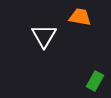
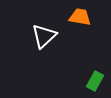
white triangle: rotated 16 degrees clockwise
